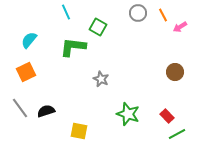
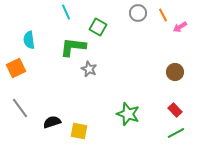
cyan semicircle: rotated 48 degrees counterclockwise
orange square: moved 10 px left, 4 px up
gray star: moved 12 px left, 10 px up
black semicircle: moved 6 px right, 11 px down
red rectangle: moved 8 px right, 6 px up
green line: moved 1 px left, 1 px up
